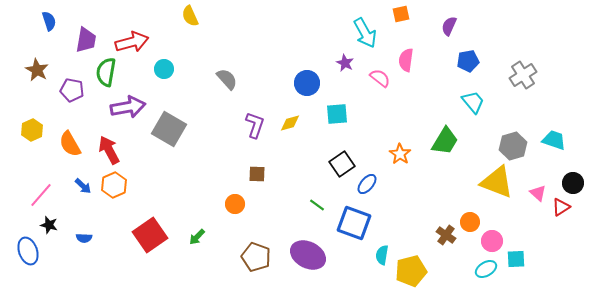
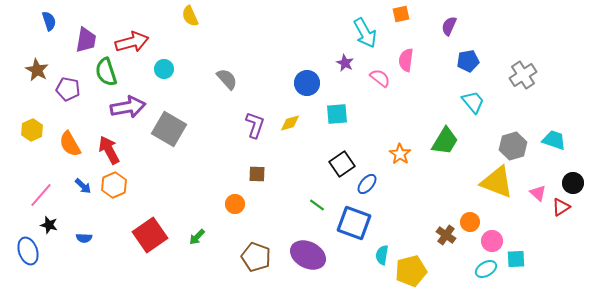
green semicircle at (106, 72): rotated 28 degrees counterclockwise
purple pentagon at (72, 90): moved 4 px left, 1 px up
